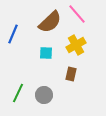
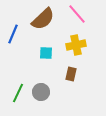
brown semicircle: moved 7 px left, 3 px up
yellow cross: rotated 18 degrees clockwise
gray circle: moved 3 px left, 3 px up
